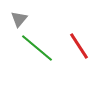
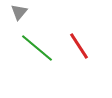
gray triangle: moved 7 px up
